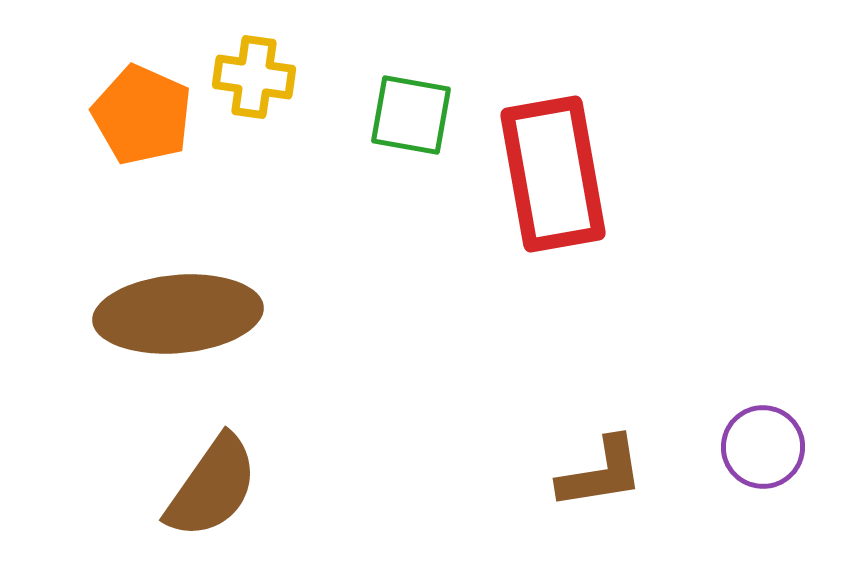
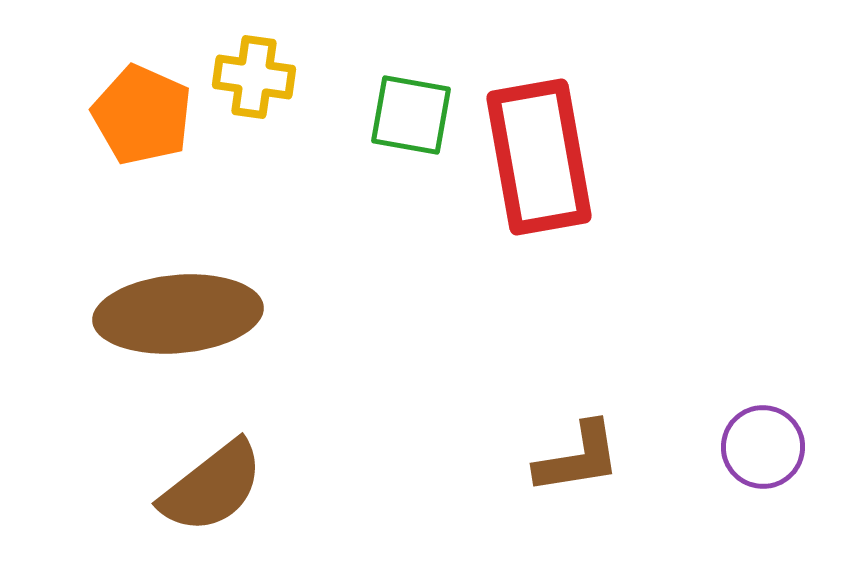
red rectangle: moved 14 px left, 17 px up
brown L-shape: moved 23 px left, 15 px up
brown semicircle: rotated 17 degrees clockwise
